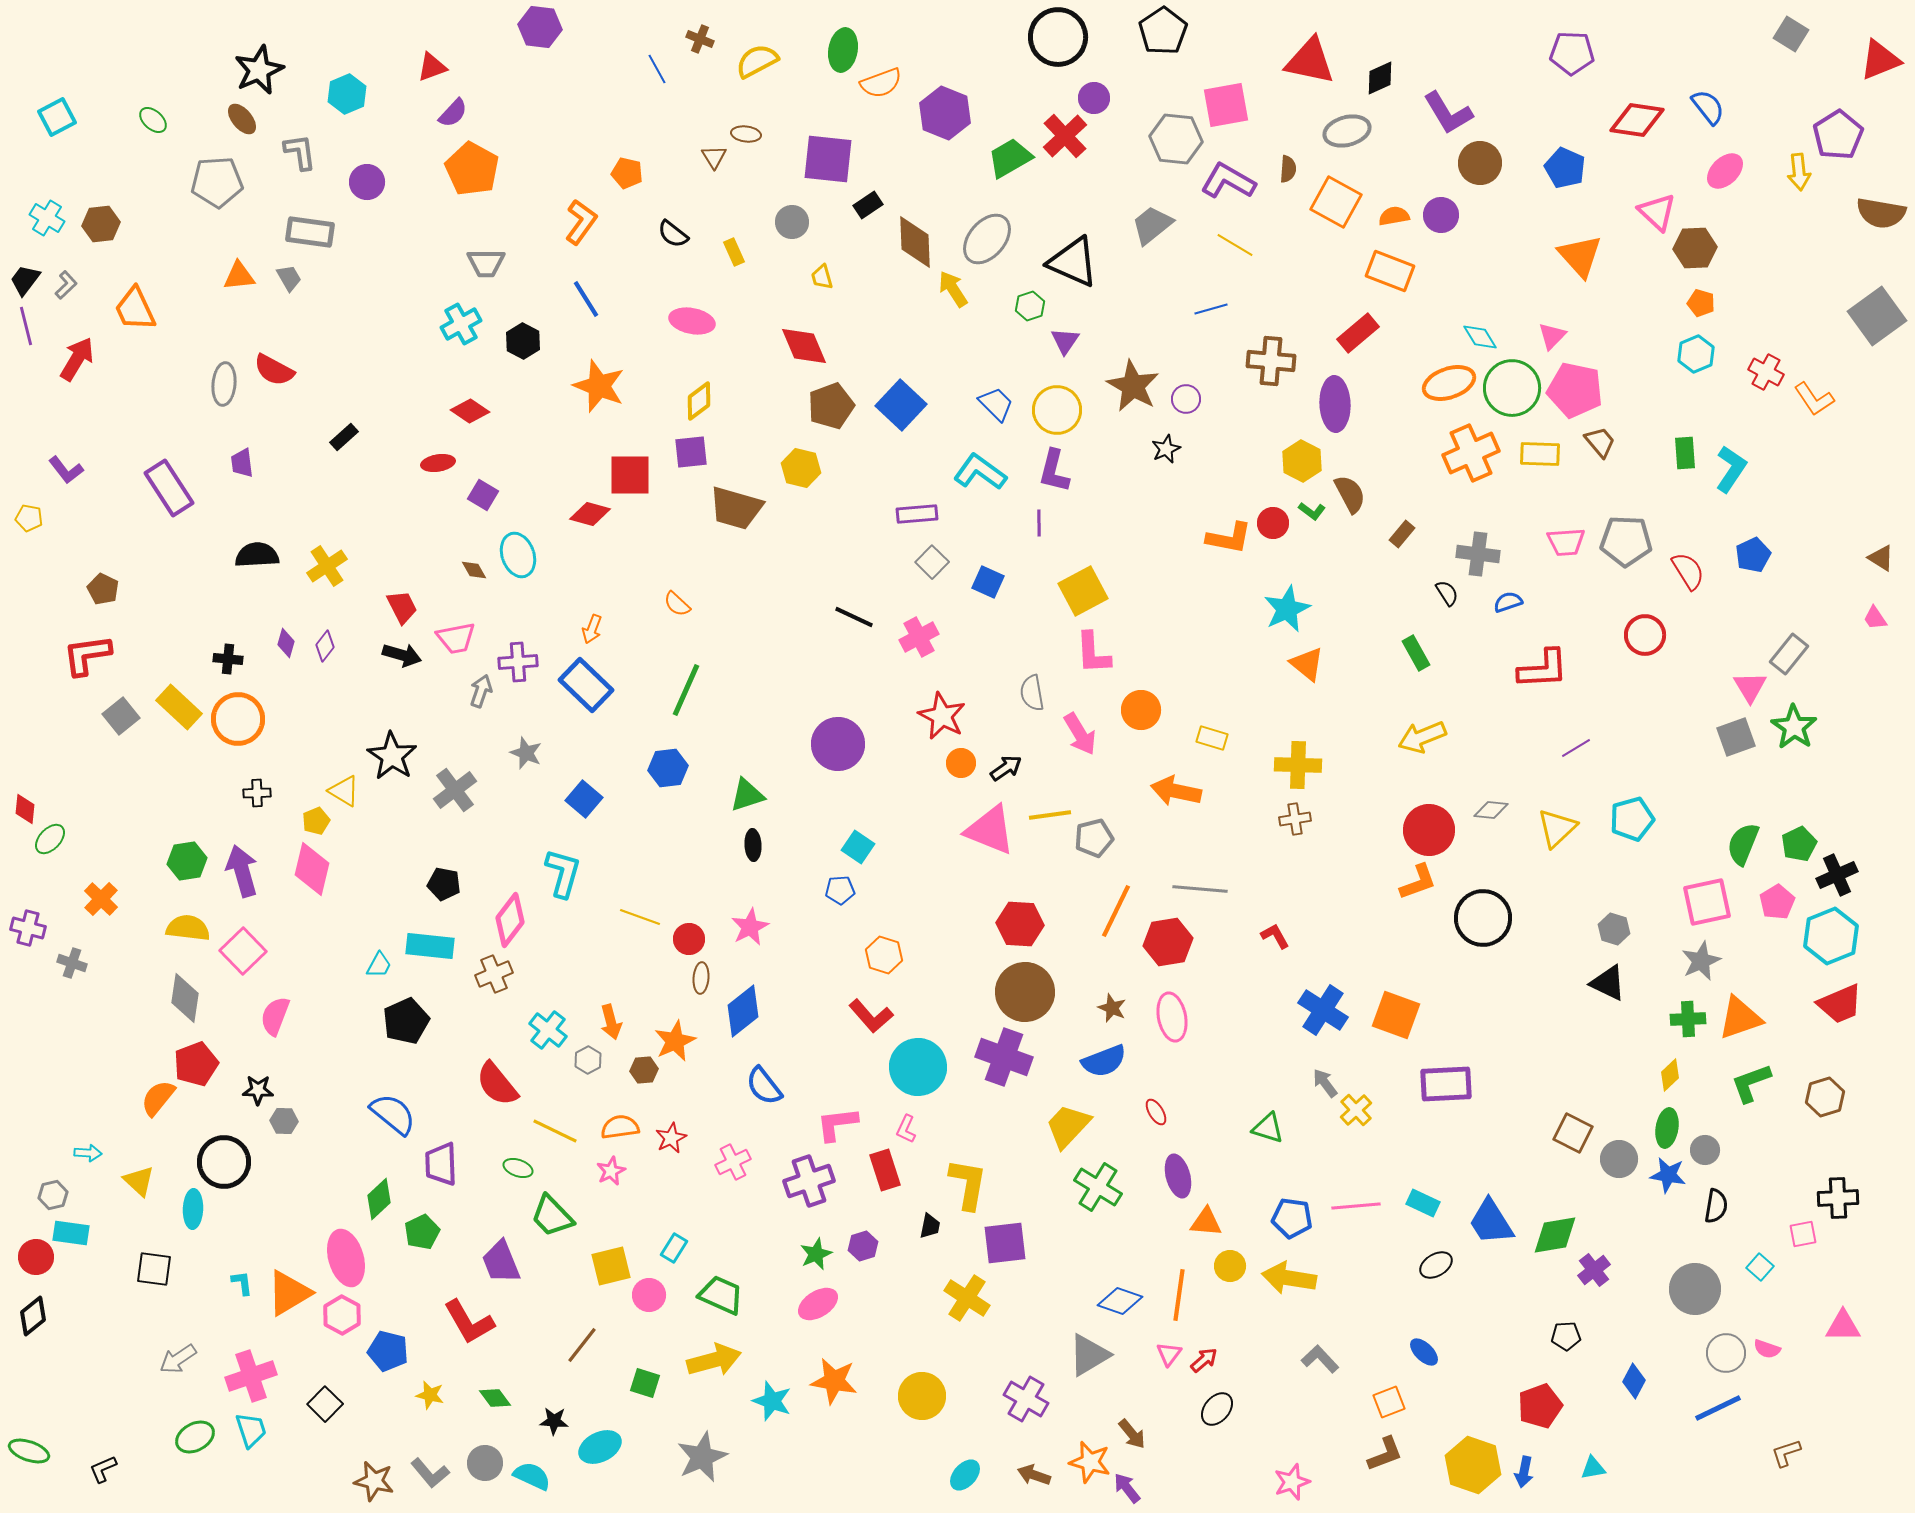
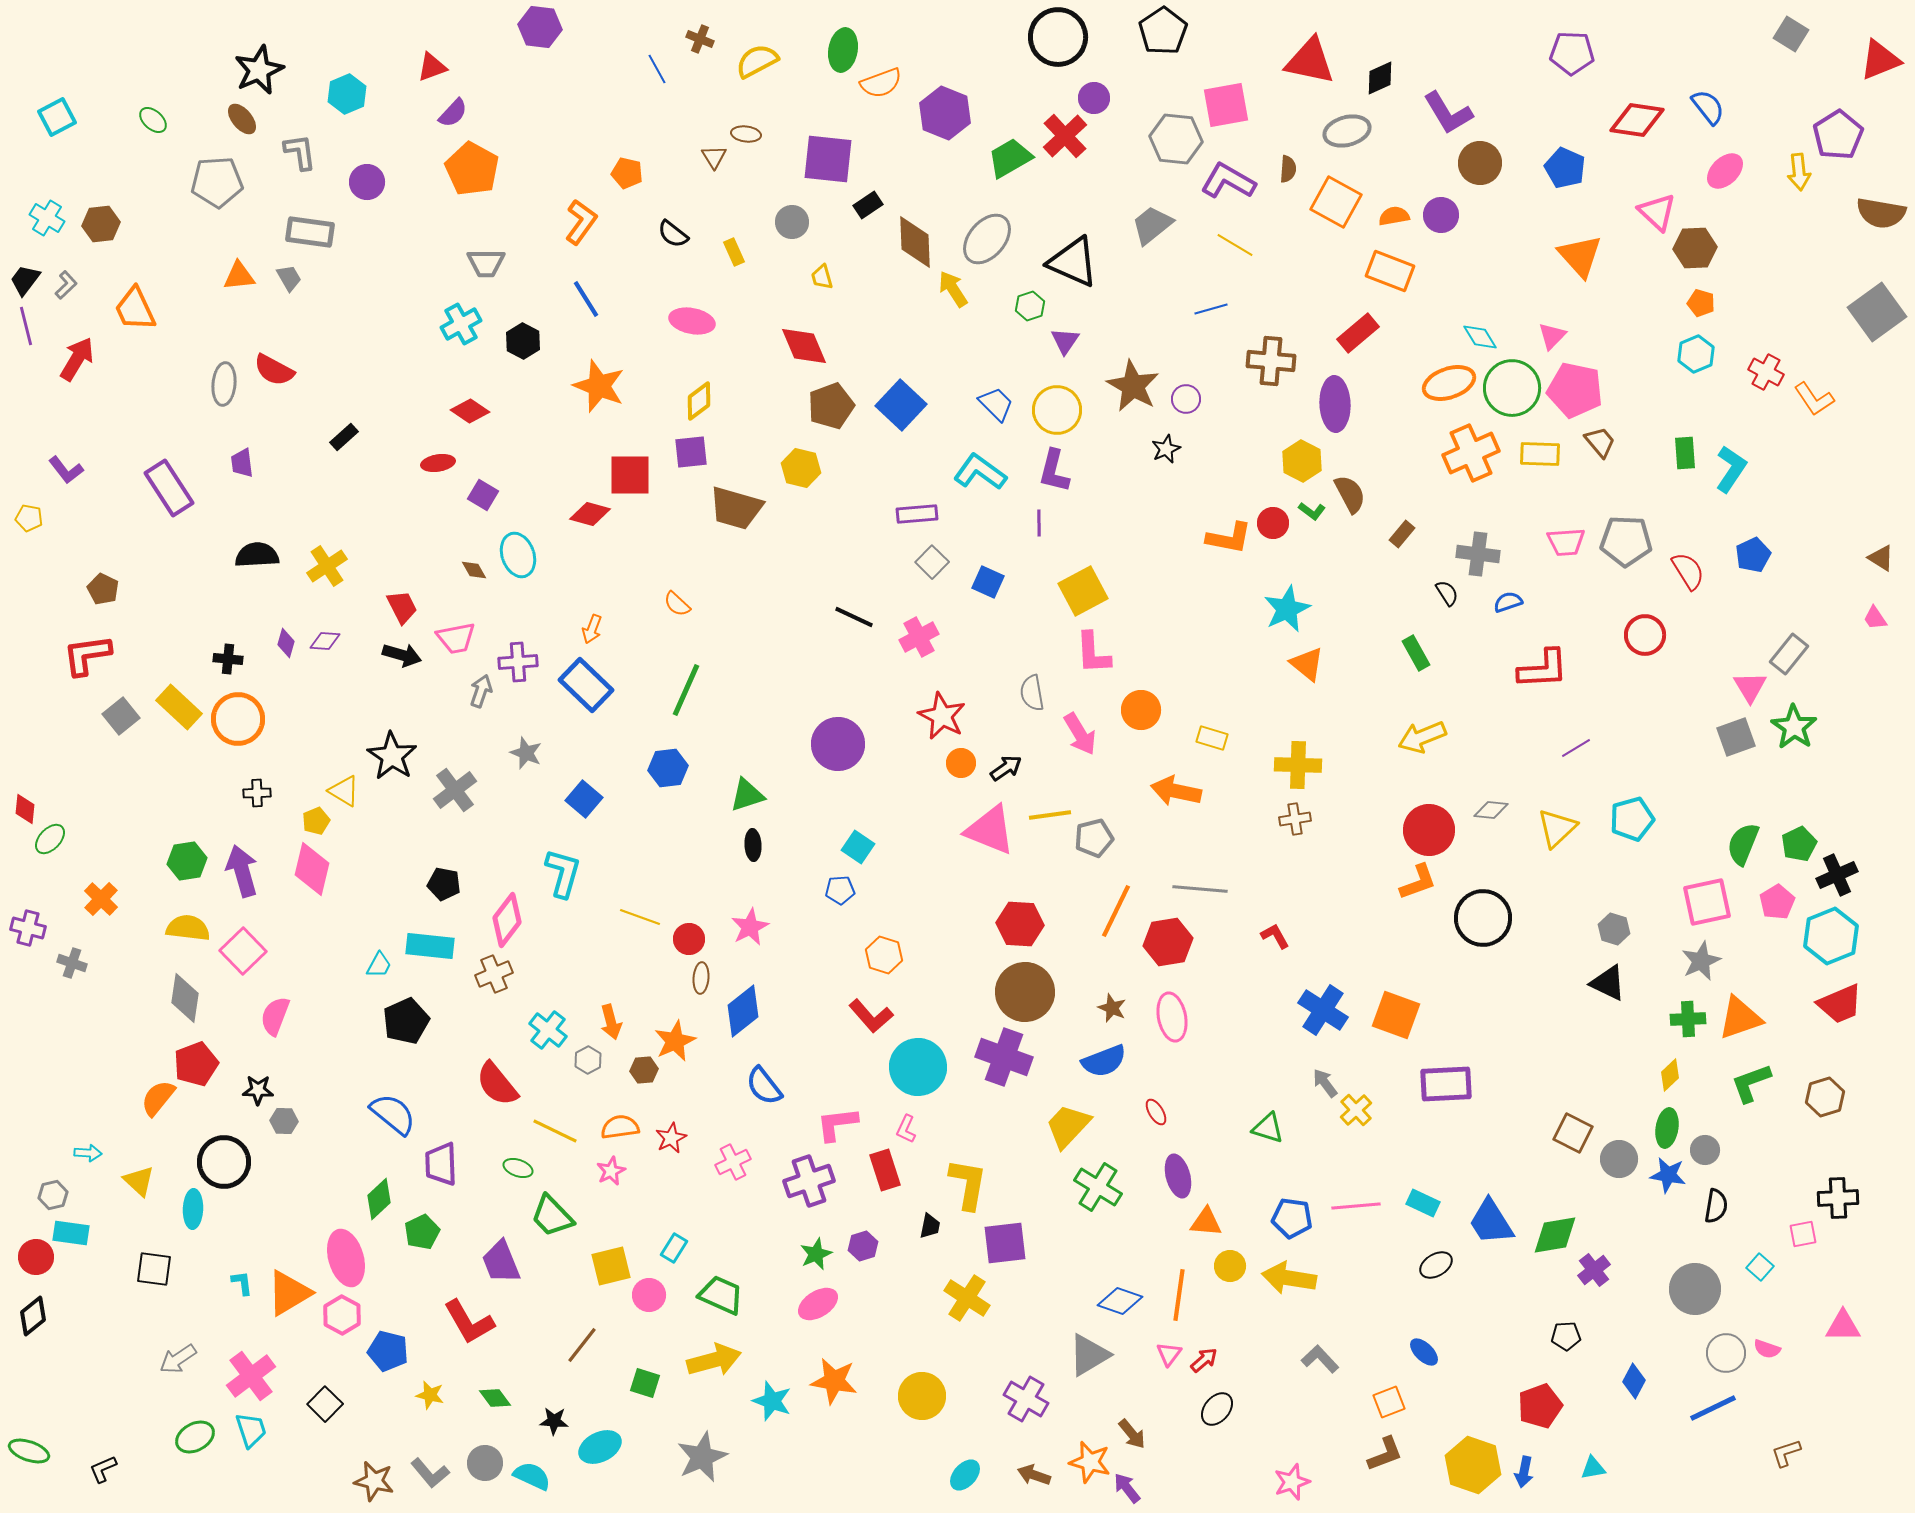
gray square at (1877, 316): moved 4 px up
purple diamond at (325, 646): moved 5 px up; rotated 56 degrees clockwise
pink diamond at (510, 920): moved 3 px left
pink cross at (251, 1376): rotated 18 degrees counterclockwise
blue line at (1718, 1408): moved 5 px left
